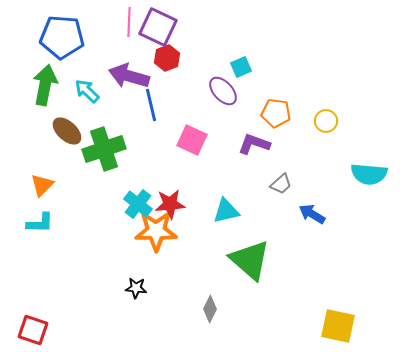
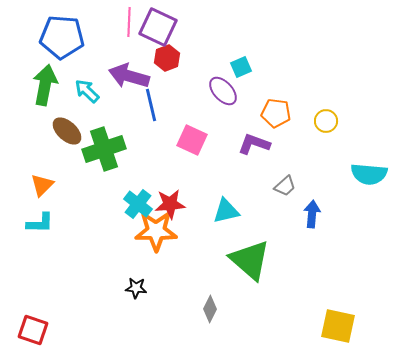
gray trapezoid: moved 4 px right, 2 px down
blue arrow: rotated 64 degrees clockwise
